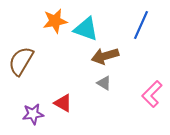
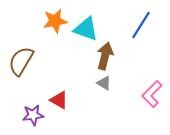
blue line: rotated 8 degrees clockwise
brown arrow: rotated 120 degrees clockwise
red triangle: moved 4 px left, 3 px up
purple star: moved 1 px down
